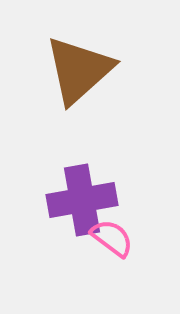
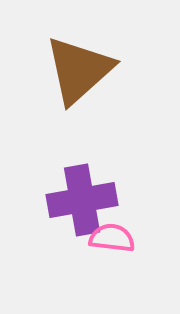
pink semicircle: rotated 30 degrees counterclockwise
